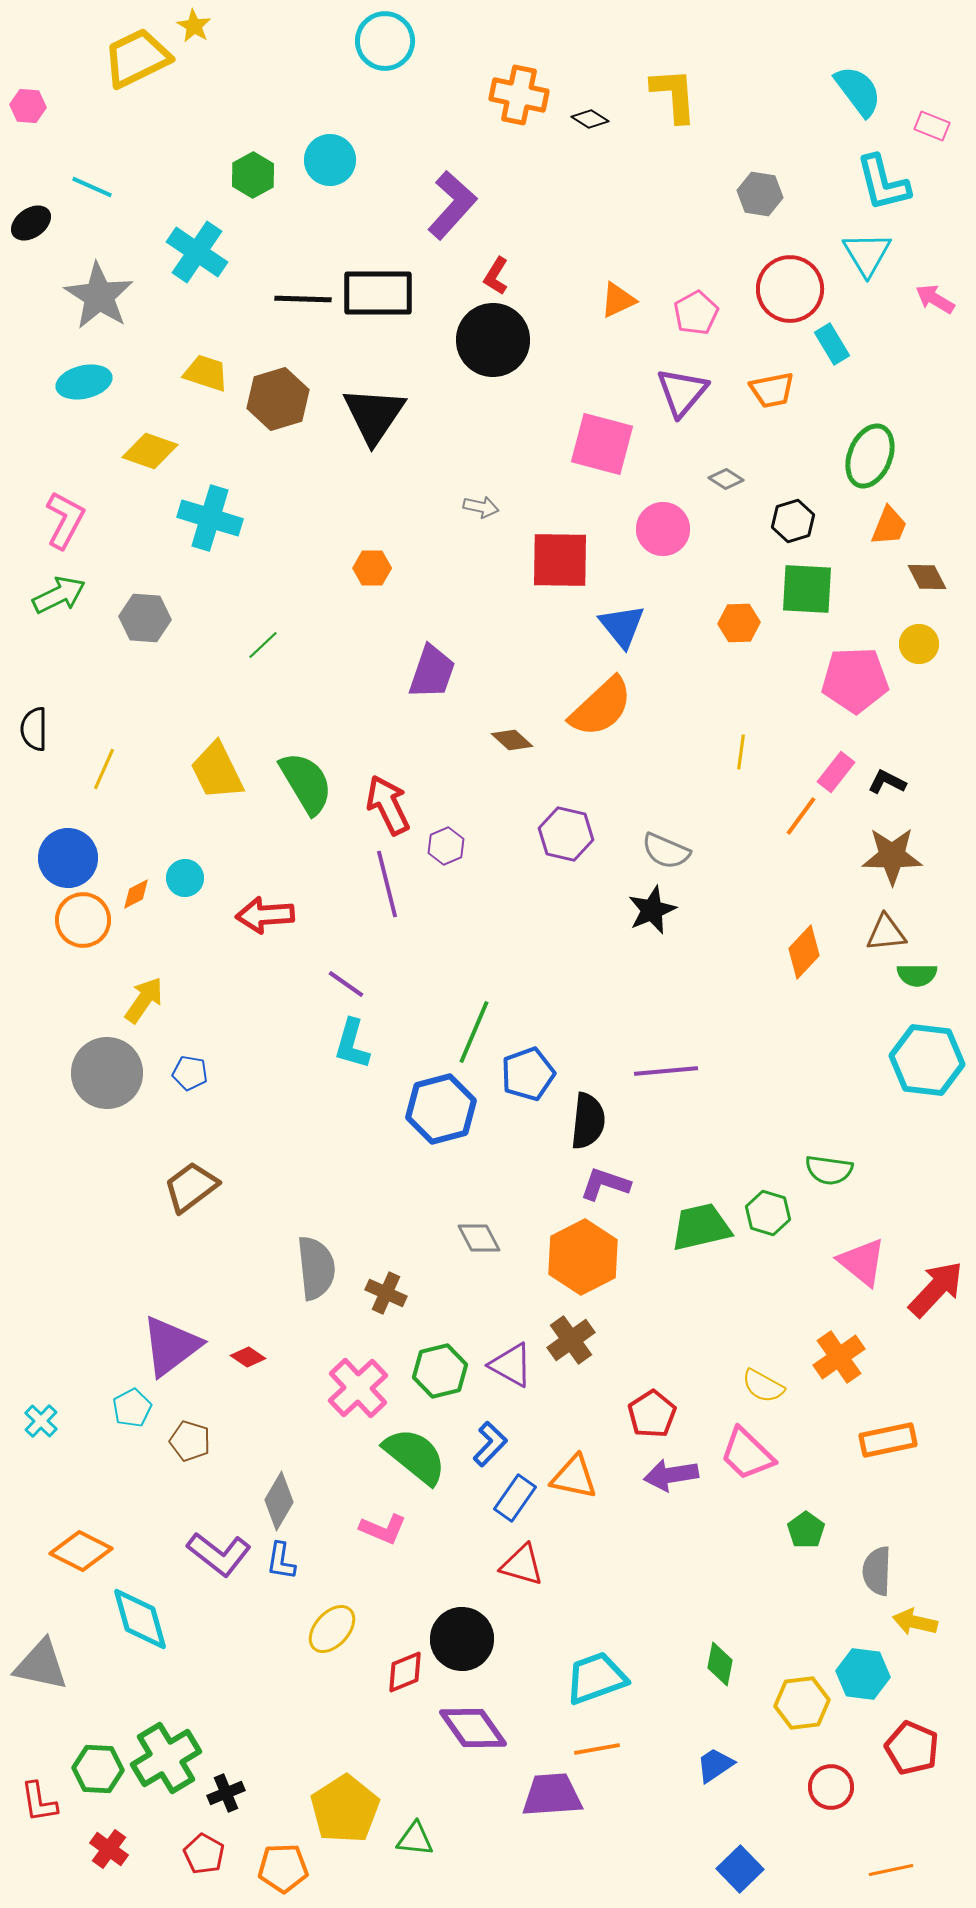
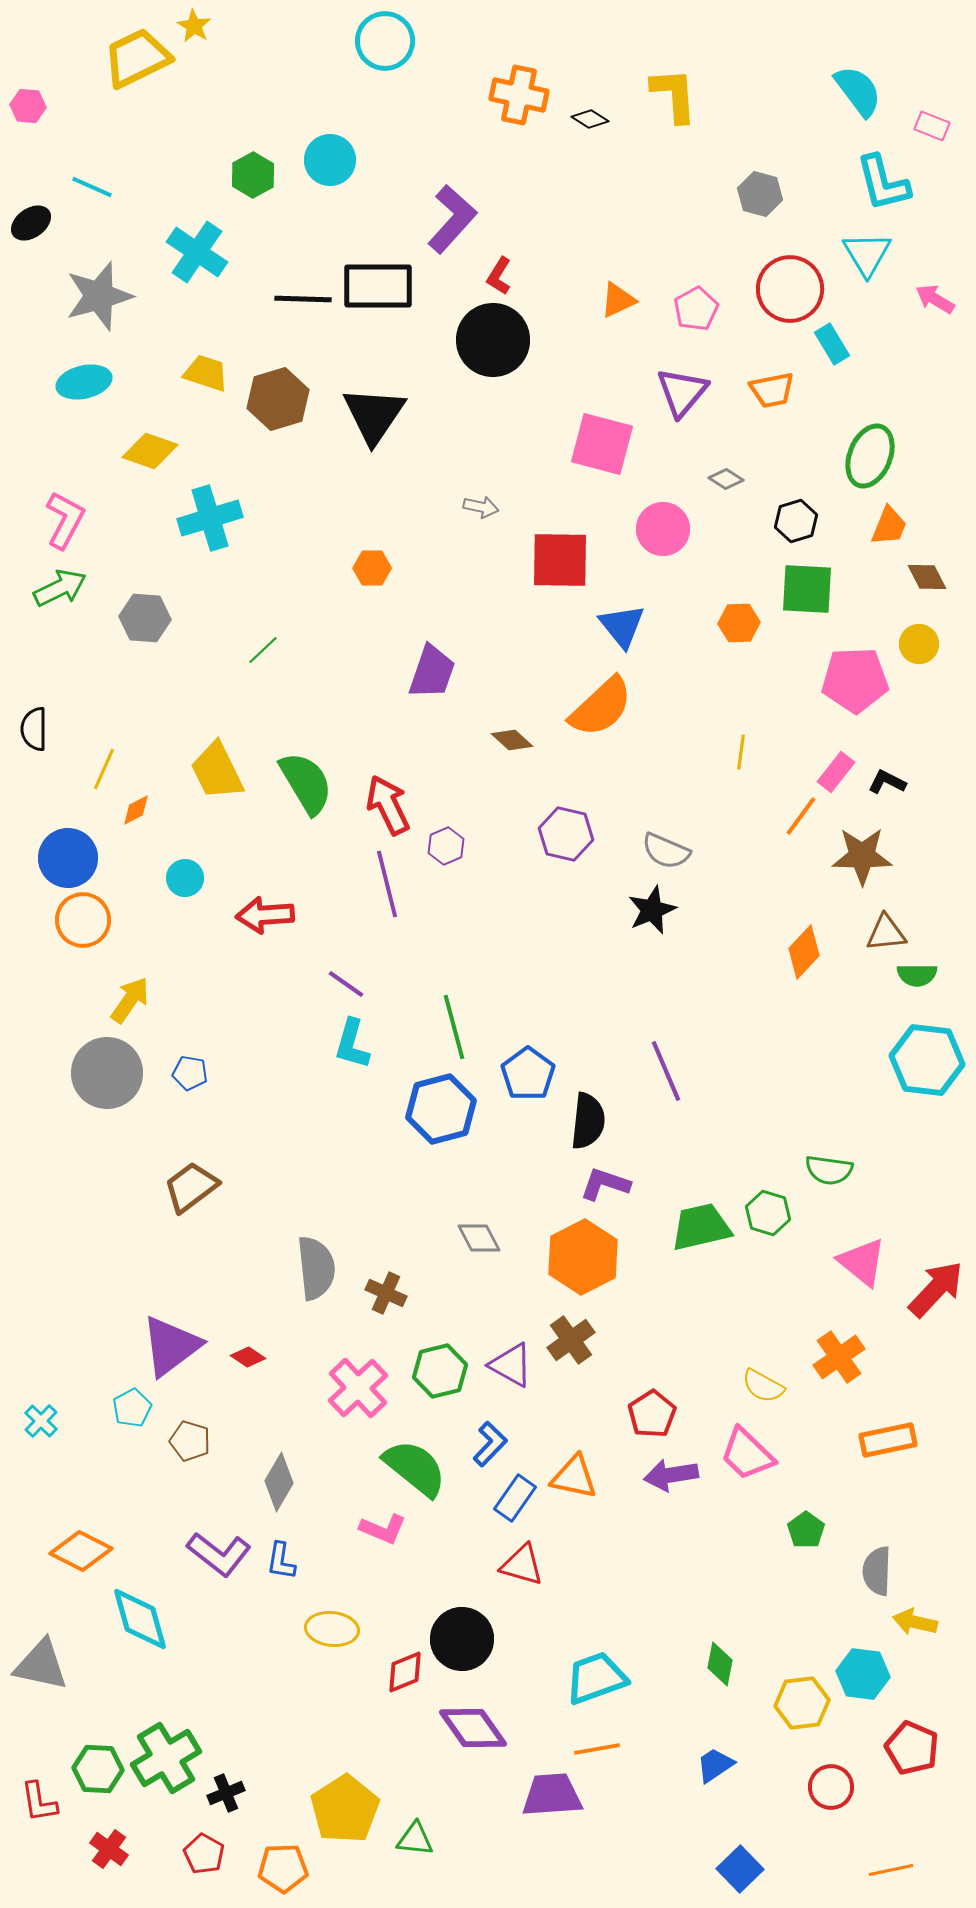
gray hexagon at (760, 194): rotated 6 degrees clockwise
purple L-shape at (452, 205): moved 14 px down
red L-shape at (496, 276): moved 3 px right
black rectangle at (378, 293): moved 7 px up
gray star at (99, 296): rotated 24 degrees clockwise
pink pentagon at (696, 313): moved 4 px up
cyan cross at (210, 518): rotated 34 degrees counterclockwise
black hexagon at (793, 521): moved 3 px right
green arrow at (59, 595): moved 1 px right, 7 px up
green line at (263, 645): moved 5 px down
brown star at (892, 856): moved 30 px left
orange diamond at (136, 894): moved 84 px up
yellow arrow at (144, 1000): moved 14 px left
green line at (474, 1032): moved 20 px left, 5 px up; rotated 38 degrees counterclockwise
purple line at (666, 1071): rotated 72 degrees clockwise
blue pentagon at (528, 1074): rotated 16 degrees counterclockwise
green semicircle at (415, 1456): moved 12 px down
gray diamond at (279, 1501): moved 19 px up
yellow ellipse at (332, 1629): rotated 54 degrees clockwise
